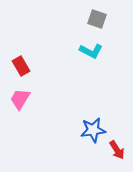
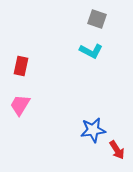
red rectangle: rotated 42 degrees clockwise
pink trapezoid: moved 6 px down
